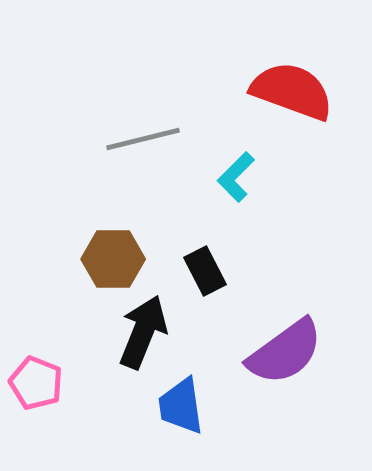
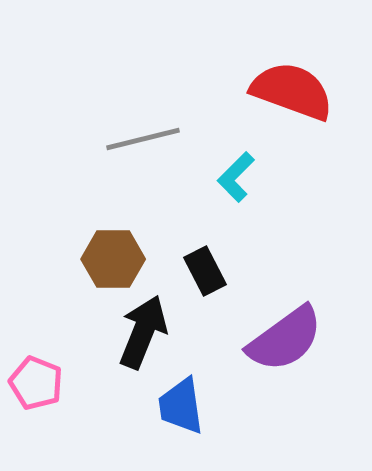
purple semicircle: moved 13 px up
